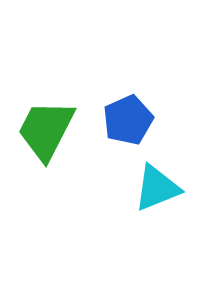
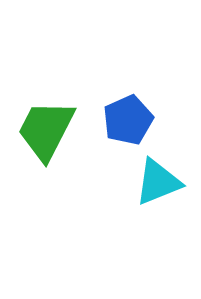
cyan triangle: moved 1 px right, 6 px up
